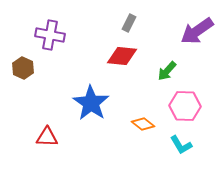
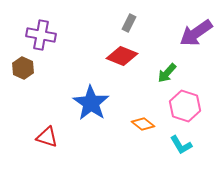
purple arrow: moved 1 px left, 2 px down
purple cross: moved 9 px left
red diamond: rotated 16 degrees clockwise
green arrow: moved 2 px down
pink hexagon: rotated 16 degrees clockwise
red triangle: rotated 15 degrees clockwise
